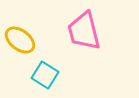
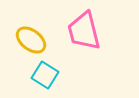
yellow ellipse: moved 11 px right
